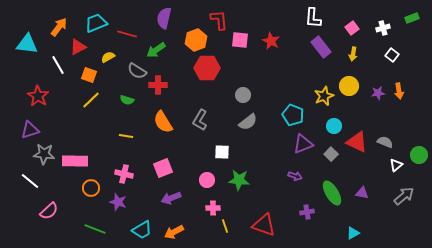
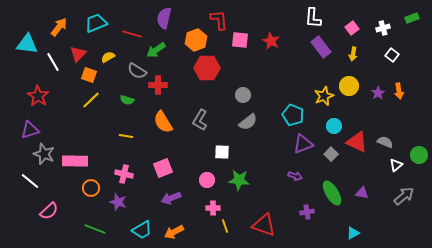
red line at (127, 34): moved 5 px right
red triangle at (78, 47): moved 7 px down; rotated 18 degrees counterclockwise
white line at (58, 65): moved 5 px left, 3 px up
purple star at (378, 93): rotated 24 degrees counterclockwise
gray star at (44, 154): rotated 15 degrees clockwise
